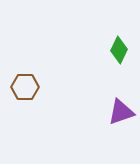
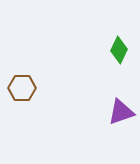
brown hexagon: moved 3 px left, 1 px down
